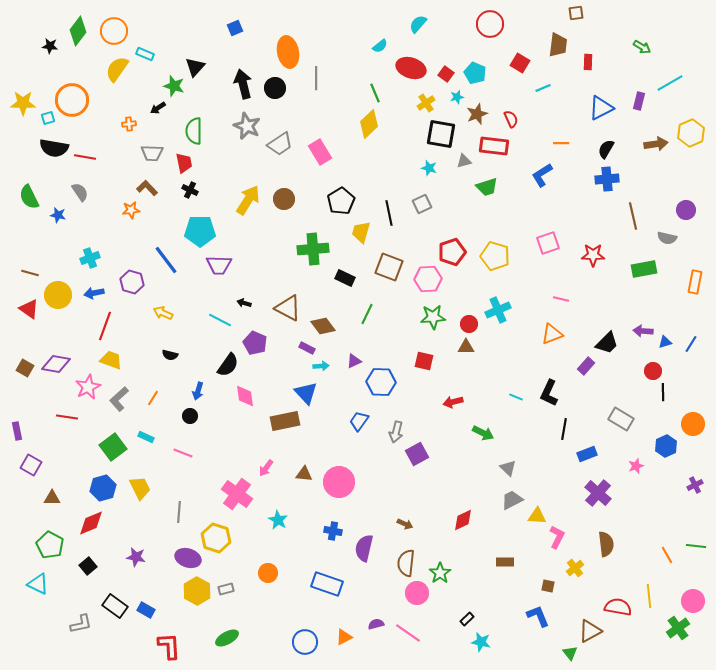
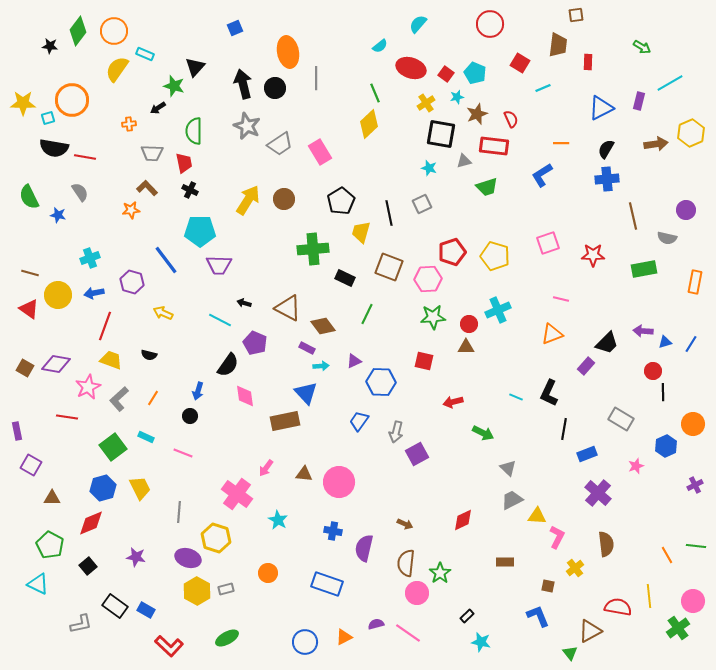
brown square at (576, 13): moved 2 px down
black semicircle at (170, 355): moved 21 px left
black rectangle at (467, 619): moved 3 px up
red L-shape at (169, 646): rotated 136 degrees clockwise
